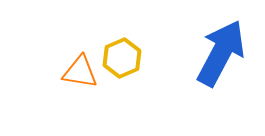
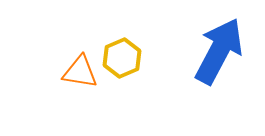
blue arrow: moved 2 px left, 2 px up
